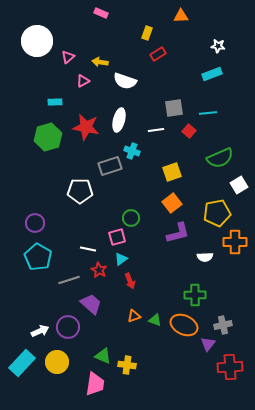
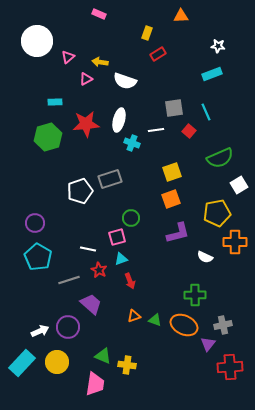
pink rectangle at (101, 13): moved 2 px left, 1 px down
pink triangle at (83, 81): moved 3 px right, 2 px up
cyan line at (208, 113): moved 2 px left, 1 px up; rotated 72 degrees clockwise
red star at (86, 127): moved 3 px up; rotated 16 degrees counterclockwise
cyan cross at (132, 151): moved 8 px up
gray rectangle at (110, 166): moved 13 px down
white pentagon at (80, 191): rotated 20 degrees counterclockwise
orange square at (172, 203): moved 1 px left, 4 px up; rotated 18 degrees clockwise
white semicircle at (205, 257): rotated 28 degrees clockwise
cyan triangle at (121, 259): rotated 16 degrees clockwise
